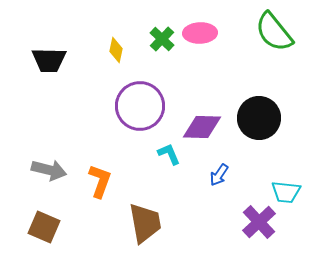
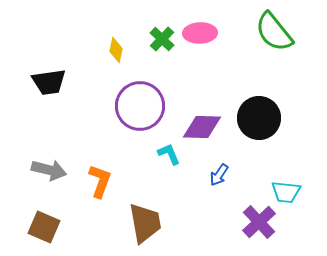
black trapezoid: moved 22 px down; rotated 9 degrees counterclockwise
